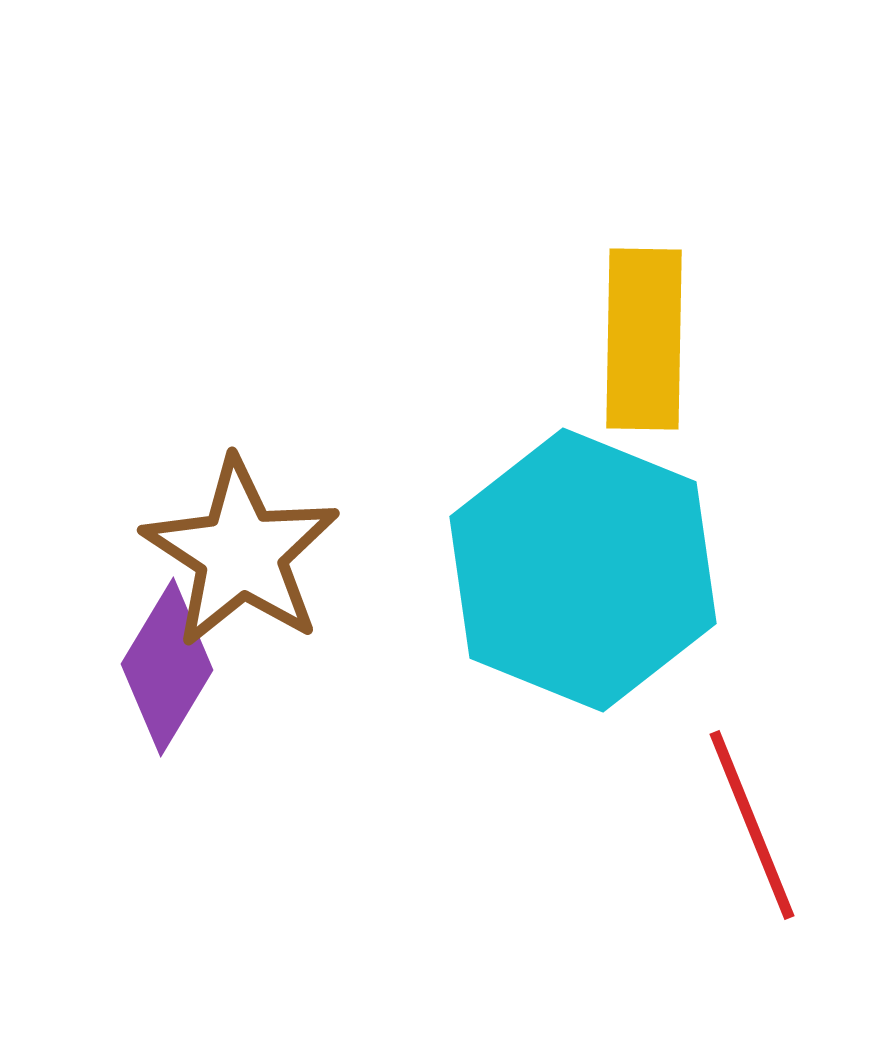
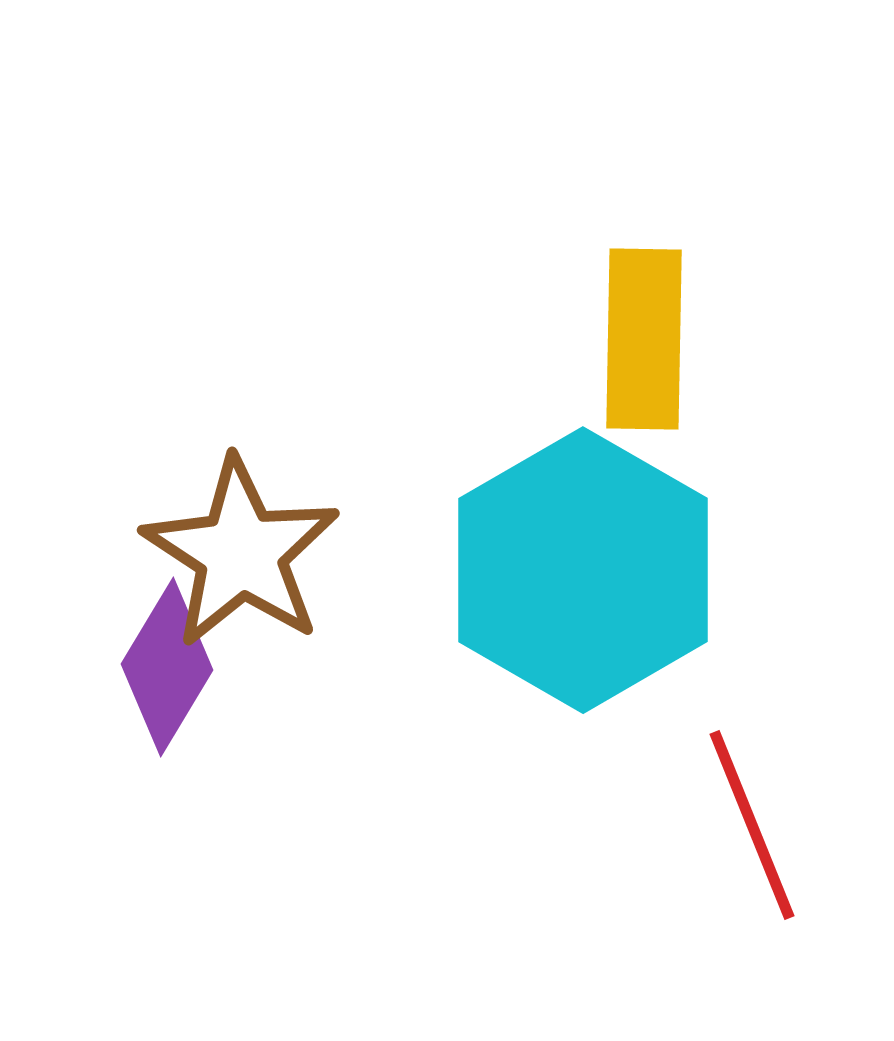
cyan hexagon: rotated 8 degrees clockwise
